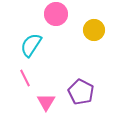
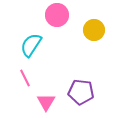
pink circle: moved 1 px right, 1 px down
purple pentagon: rotated 20 degrees counterclockwise
